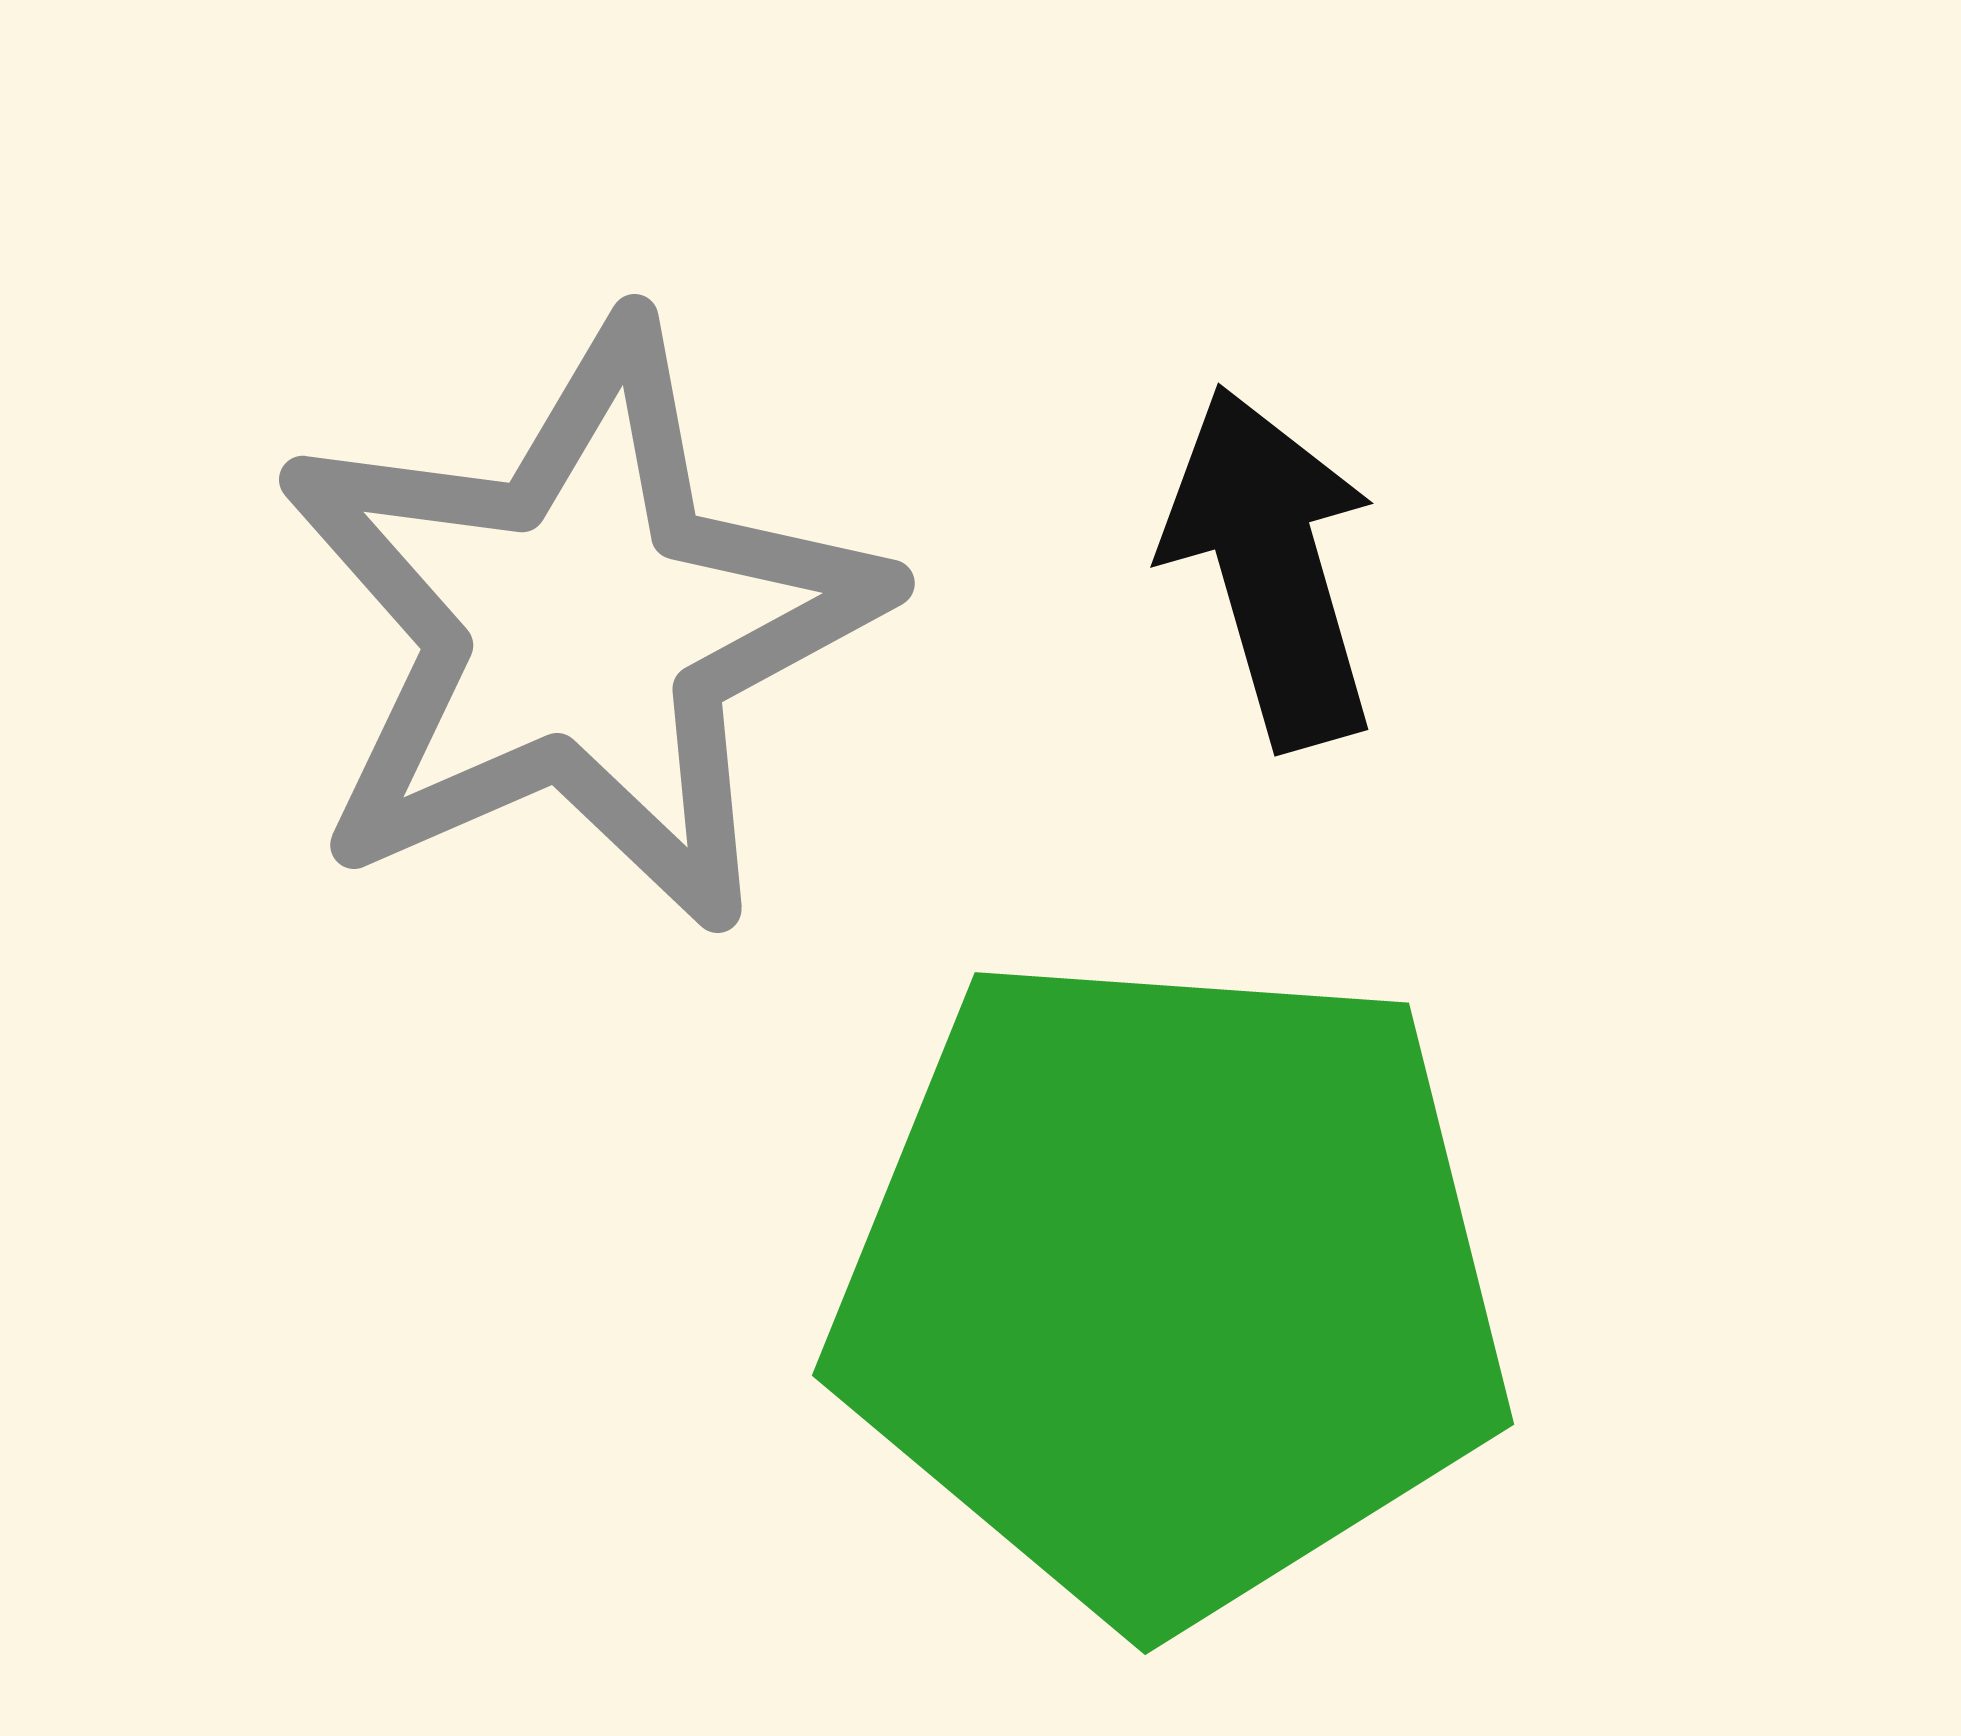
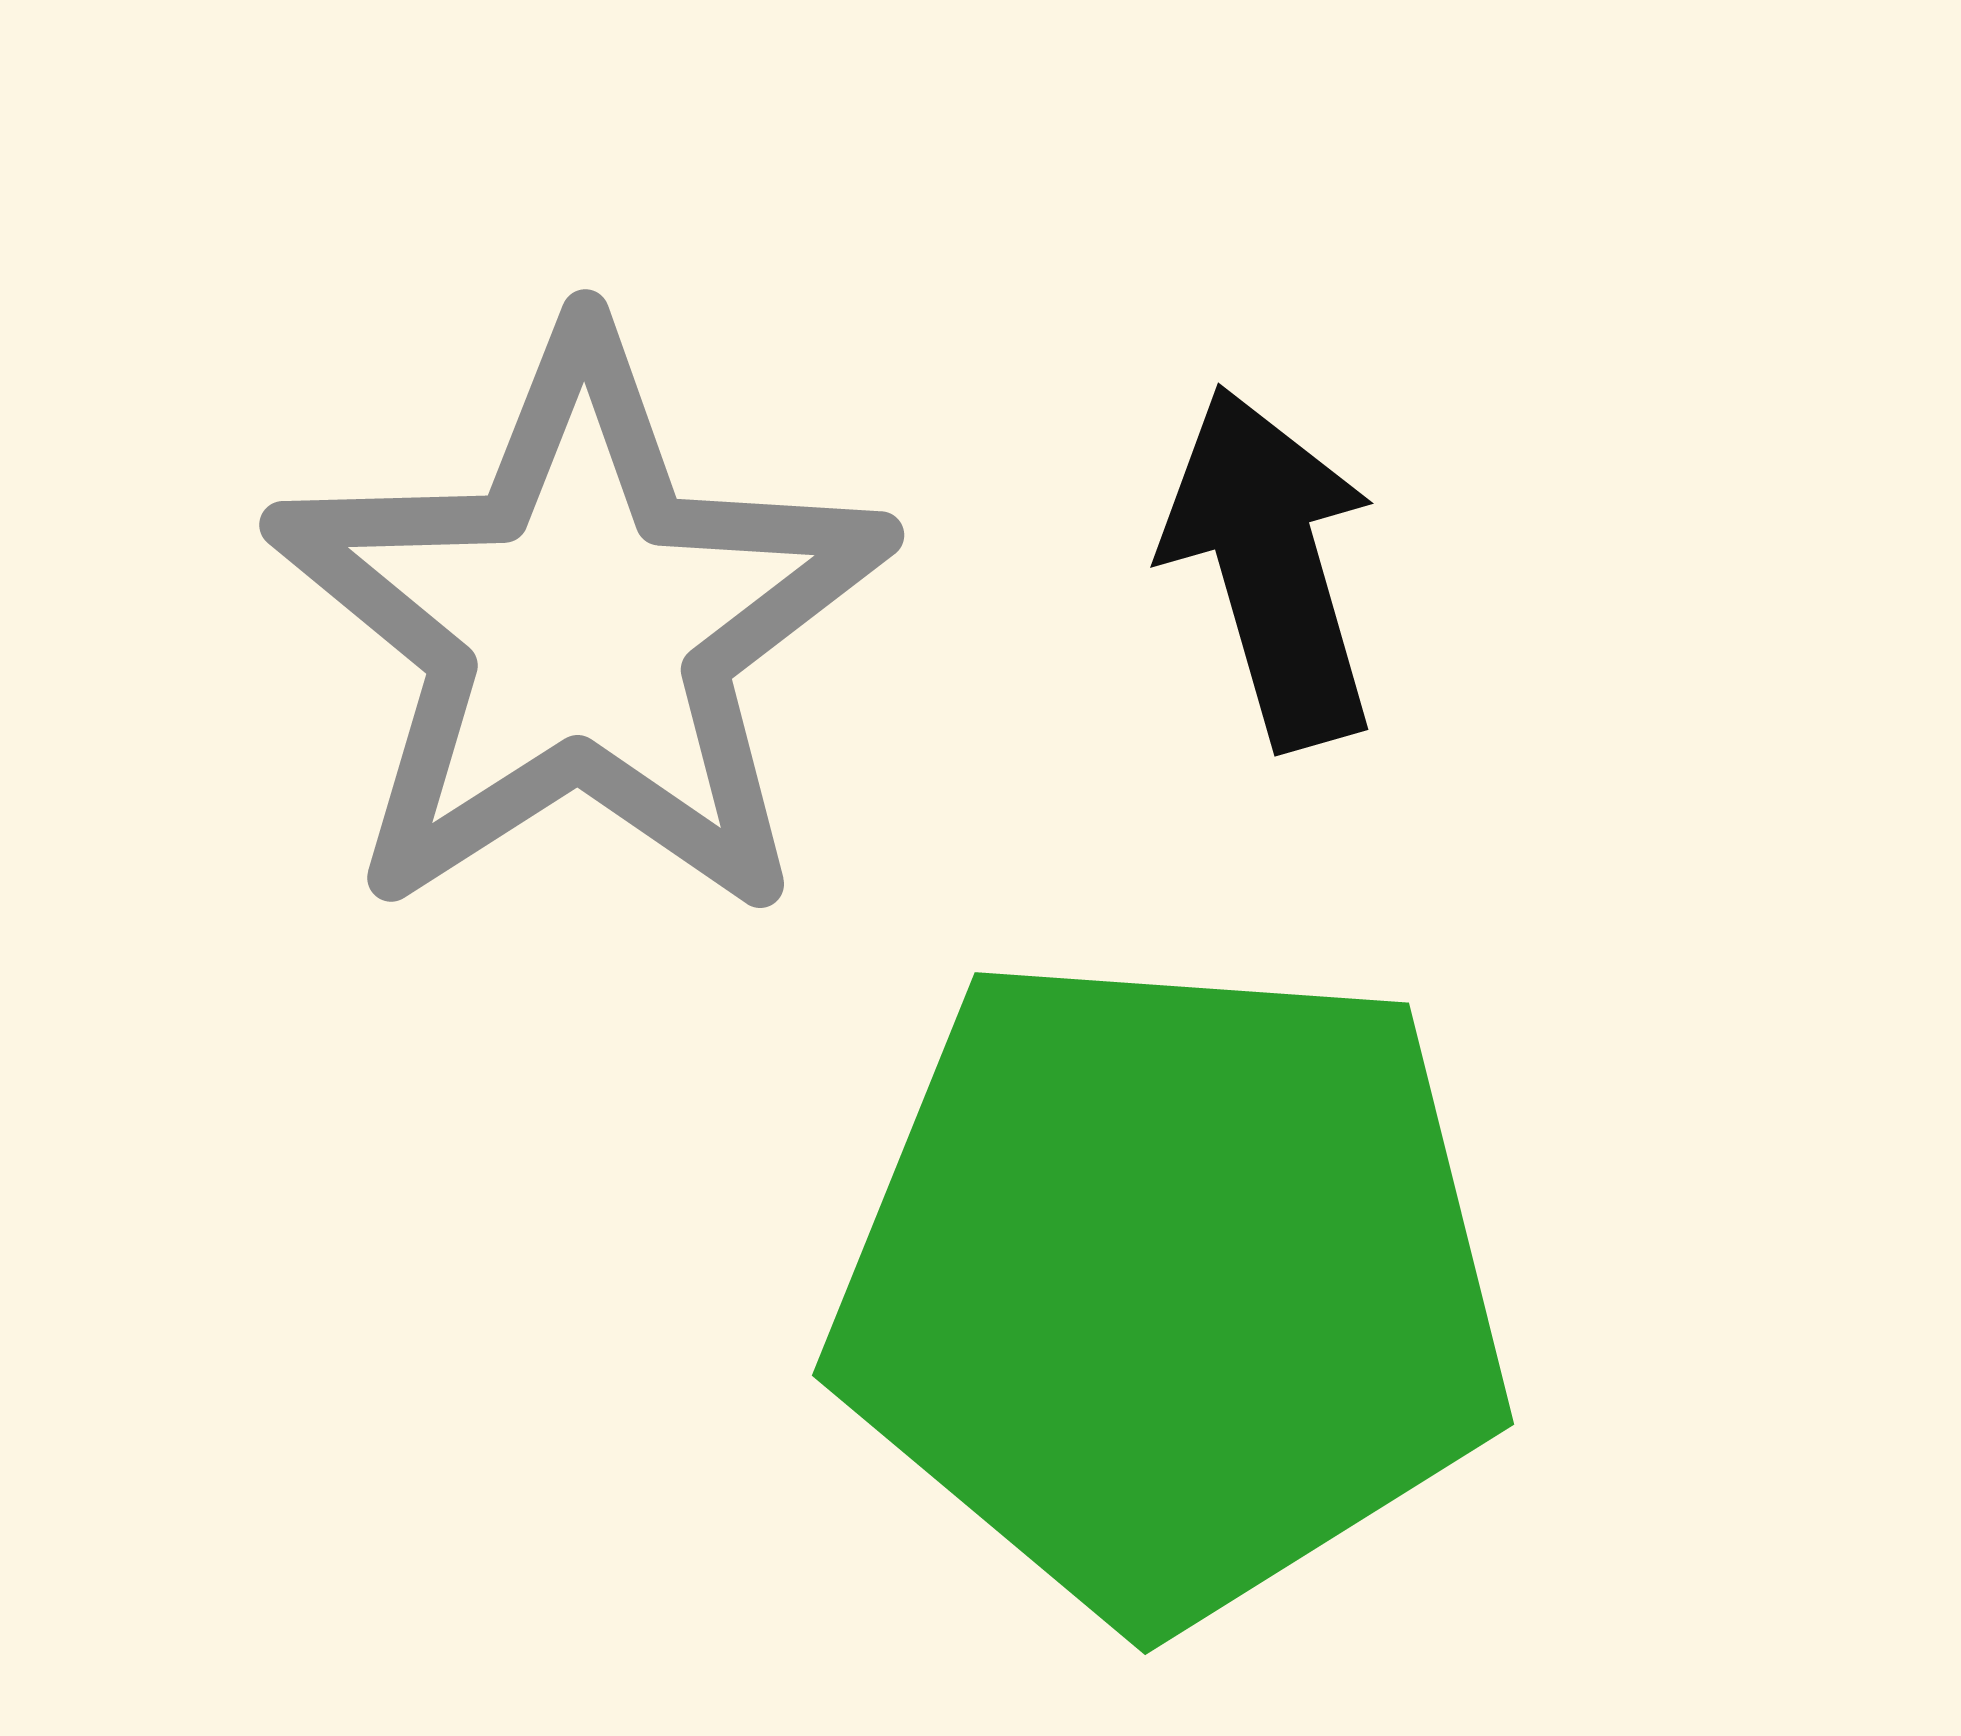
gray star: rotated 9 degrees counterclockwise
